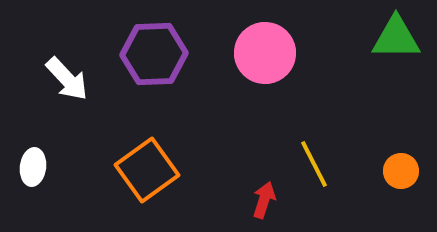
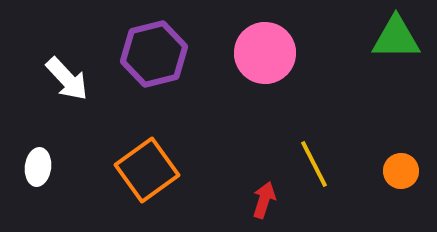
purple hexagon: rotated 12 degrees counterclockwise
white ellipse: moved 5 px right
